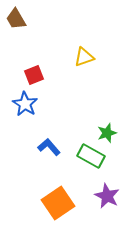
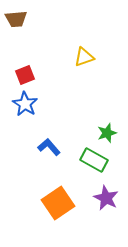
brown trapezoid: rotated 65 degrees counterclockwise
red square: moved 9 px left
green rectangle: moved 3 px right, 4 px down
purple star: moved 1 px left, 2 px down
